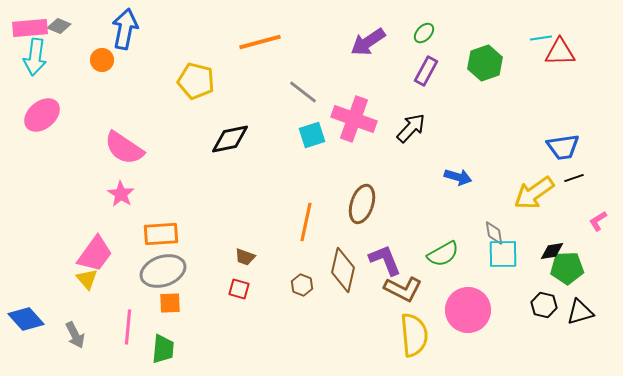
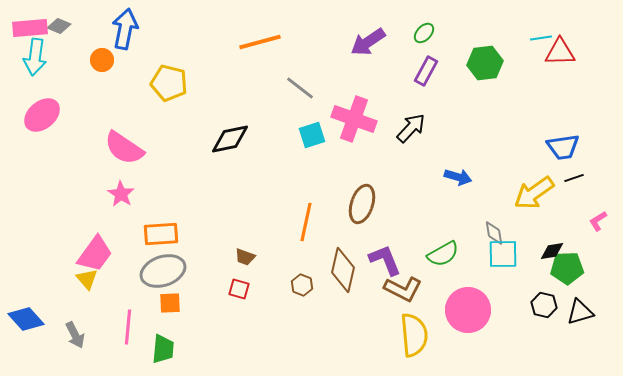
green hexagon at (485, 63): rotated 12 degrees clockwise
yellow pentagon at (196, 81): moved 27 px left, 2 px down
gray line at (303, 92): moved 3 px left, 4 px up
